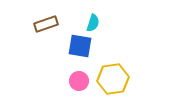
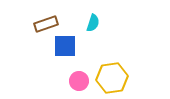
blue square: moved 15 px left; rotated 10 degrees counterclockwise
yellow hexagon: moved 1 px left, 1 px up
